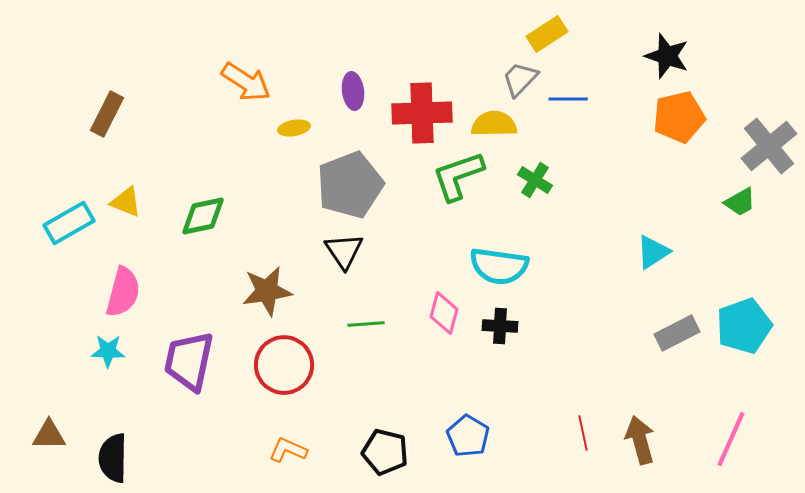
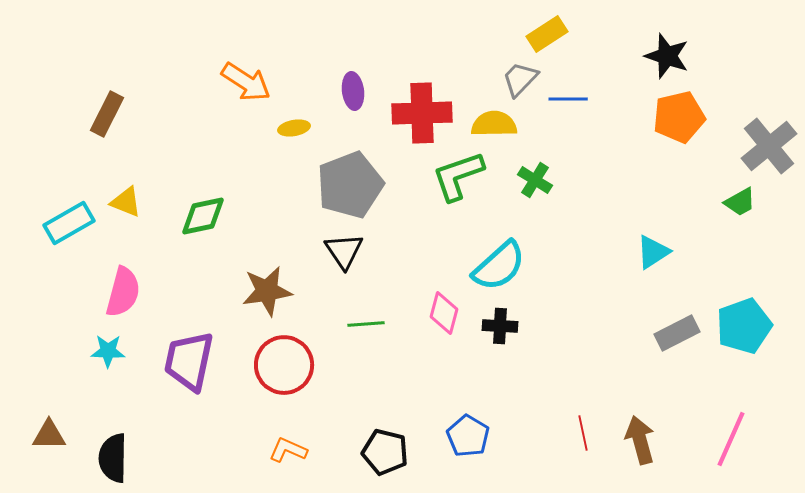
cyan semicircle: rotated 50 degrees counterclockwise
